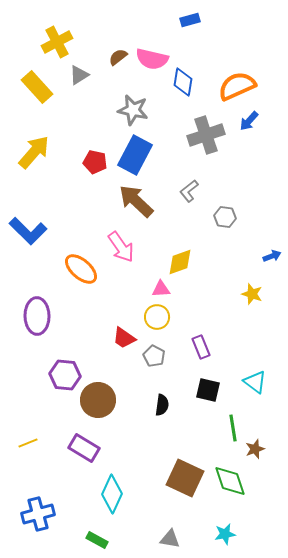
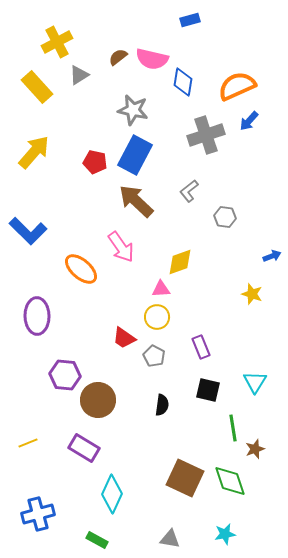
cyan triangle at (255, 382): rotated 25 degrees clockwise
